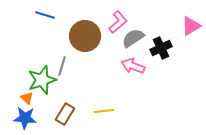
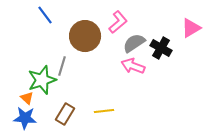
blue line: rotated 36 degrees clockwise
pink triangle: moved 2 px down
gray semicircle: moved 1 px right, 5 px down
black cross: rotated 35 degrees counterclockwise
